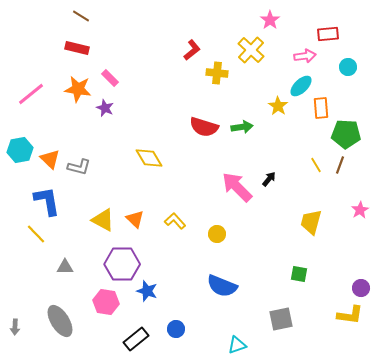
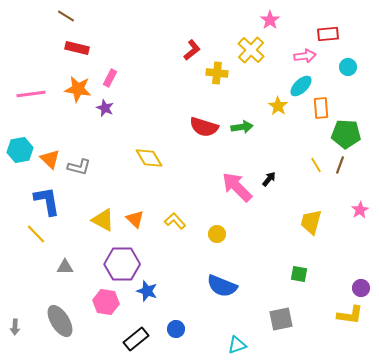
brown line at (81, 16): moved 15 px left
pink rectangle at (110, 78): rotated 72 degrees clockwise
pink line at (31, 94): rotated 32 degrees clockwise
